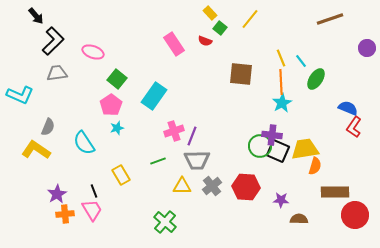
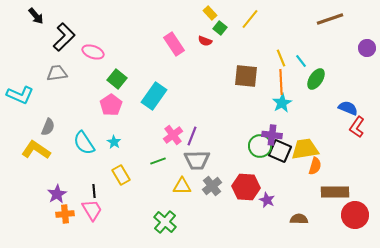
black L-shape at (53, 41): moved 11 px right, 4 px up
brown square at (241, 74): moved 5 px right, 2 px down
red L-shape at (354, 127): moved 3 px right
cyan star at (117, 128): moved 3 px left, 14 px down; rotated 24 degrees counterclockwise
pink cross at (174, 131): moved 1 px left, 4 px down; rotated 18 degrees counterclockwise
black square at (278, 151): moved 2 px right
black line at (94, 191): rotated 16 degrees clockwise
purple star at (281, 200): moved 14 px left; rotated 21 degrees clockwise
